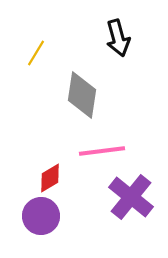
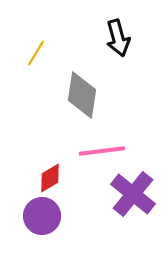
purple cross: moved 2 px right, 3 px up
purple circle: moved 1 px right
